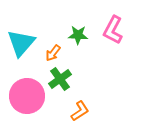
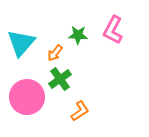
orange arrow: moved 2 px right
pink circle: moved 1 px down
